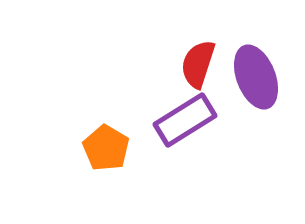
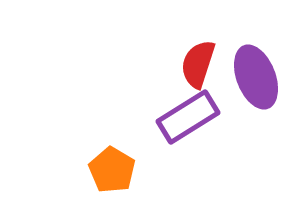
purple rectangle: moved 3 px right, 3 px up
orange pentagon: moved 6 px right, 22 px down
